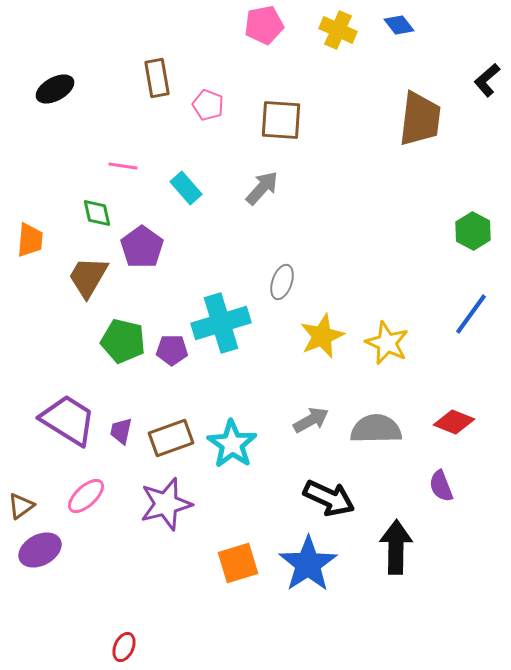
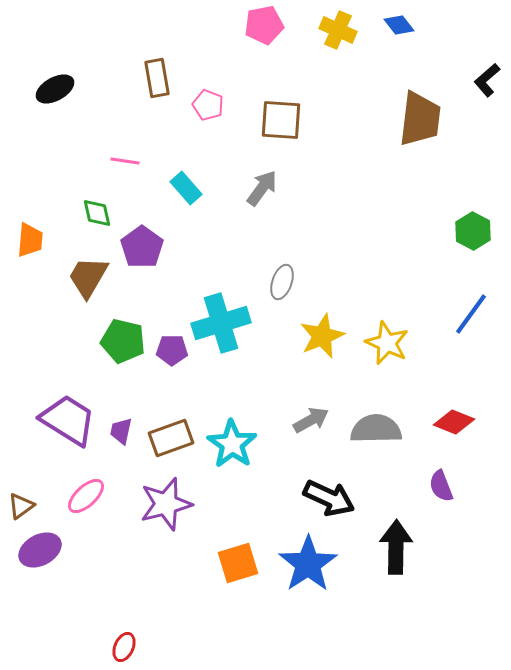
pink line at (123, 166): moved 2 px right, 5 px up
gray arrow at (262, 188): rotated 6 degrees counterclockwise
